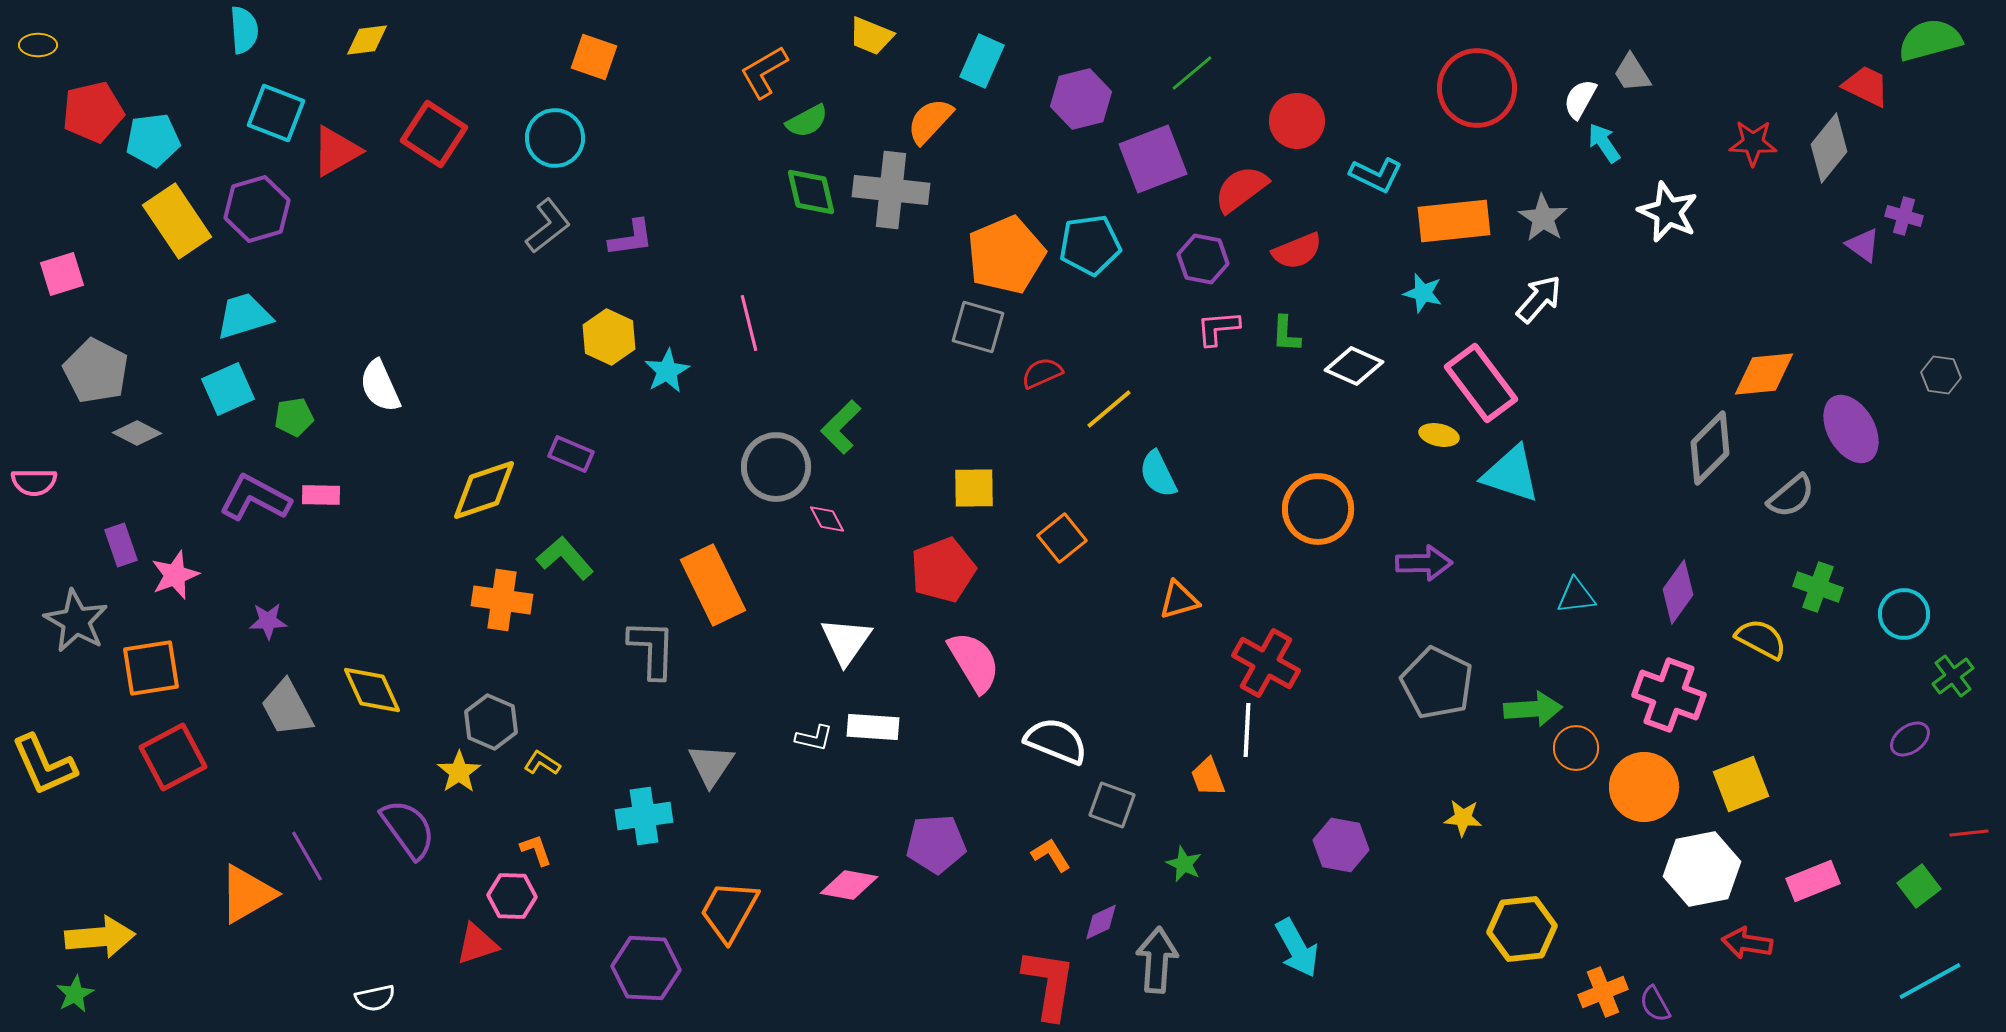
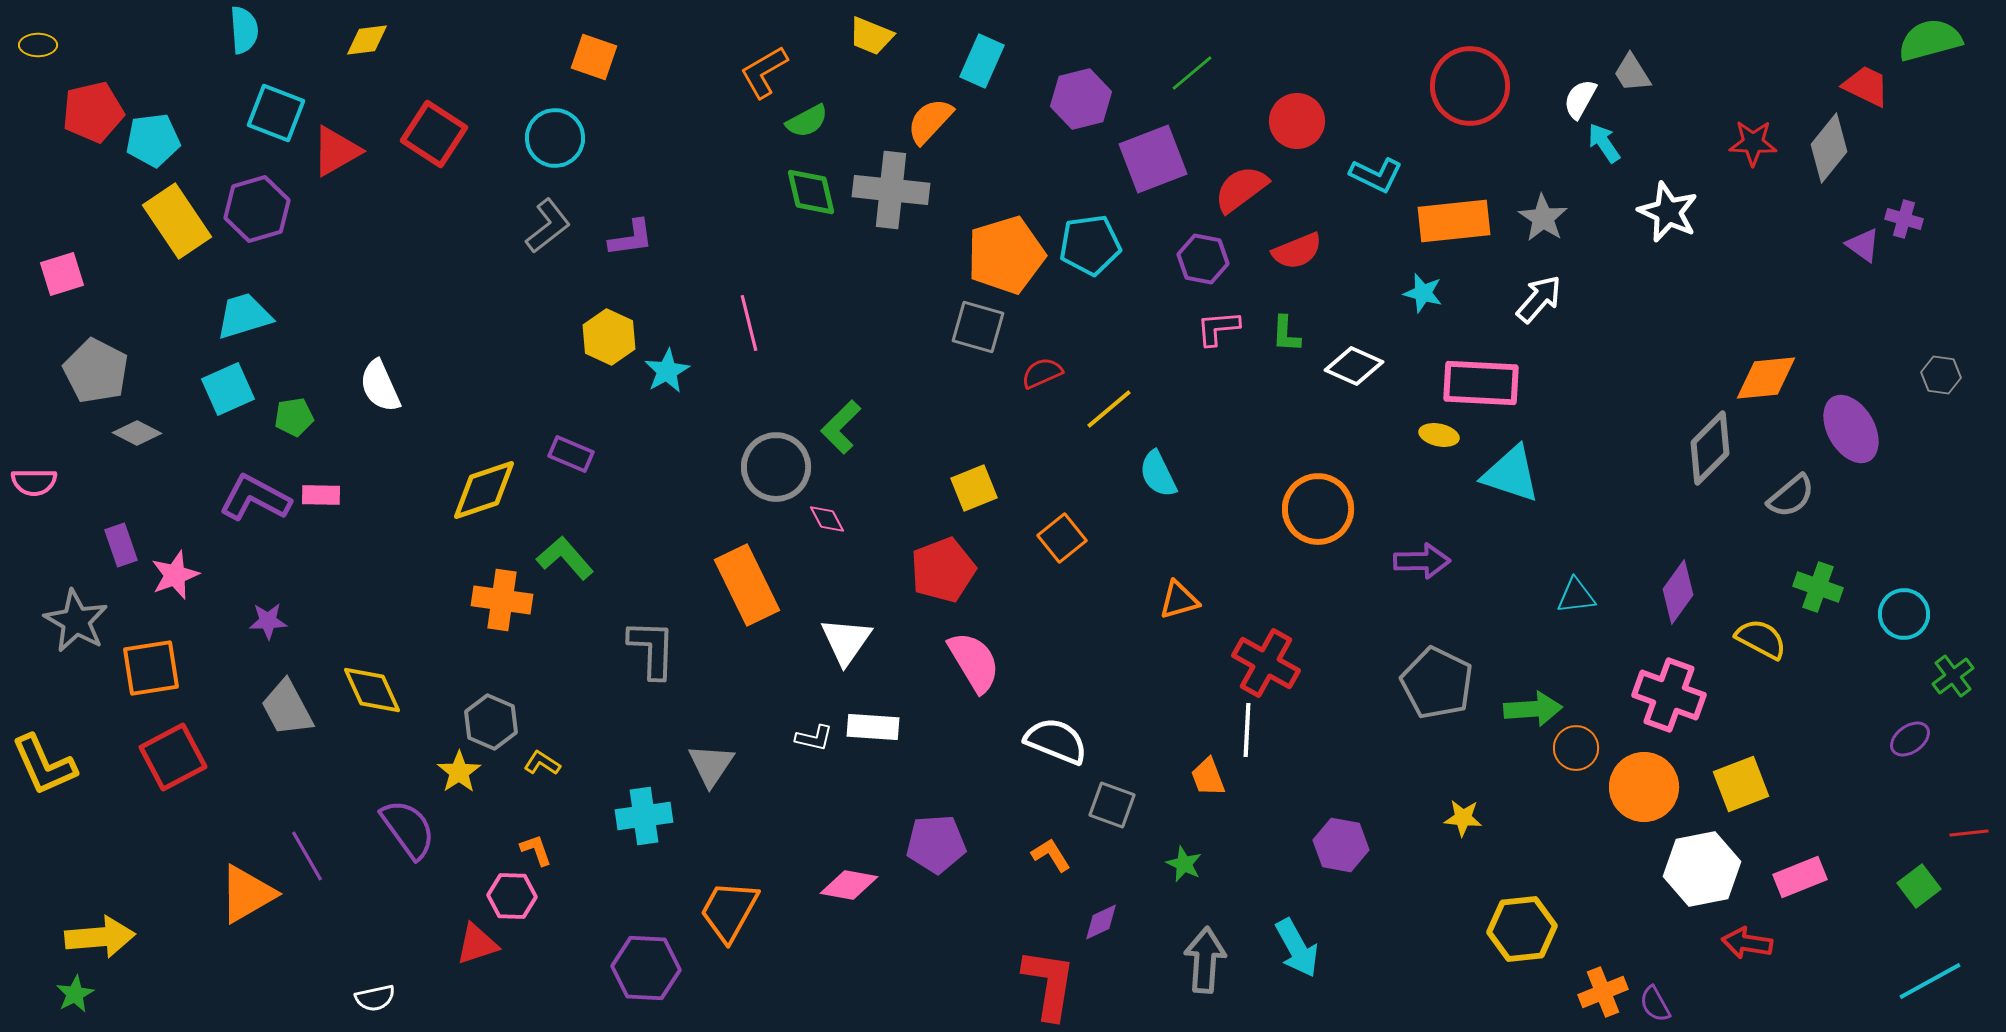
red circle at (1477, 88): moved 7 px left, 2 px up
purple cross at (1904, 216): moved 3 px down
orange pentagon at (1006, 255): rotated 6 degrees clockwise
orange diamond at (1764, 374): moved 2 px right, 4 px down
pink rectangle at (1481, 383): rotated 50 degrees counterclockwise
yellow square at (974, 488): rotated 21 degrees counterclockwise
purple arrow at (1424, 563): moved 2 px left, 2 px up
orange rectangle at (713, 585): moved 34 px right
pink rectangle at (1813, 881): moved 13 px left, 4 px up
gray arrow at (1157, 960): moved 48 px right
